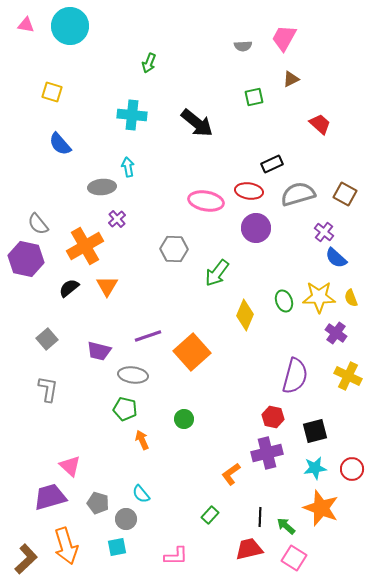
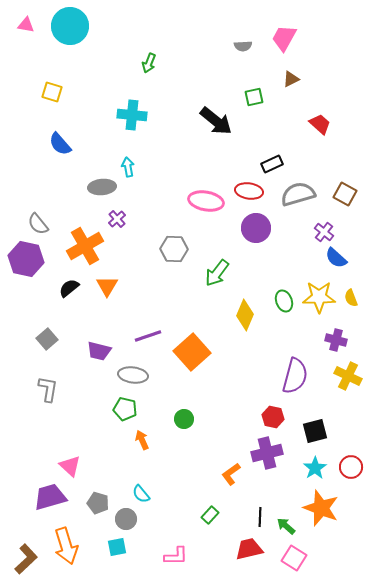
black arrow at (197, 123): moved 19 px right, 2 px up
purple cross at (336, 333): moved 7 px down; rotated 20 degrees counterclockwise
cyan star at (315, 468): rotated 25 degrees counterclockwise
red circle at (352, 469): moved 1 px left, 2 px up
